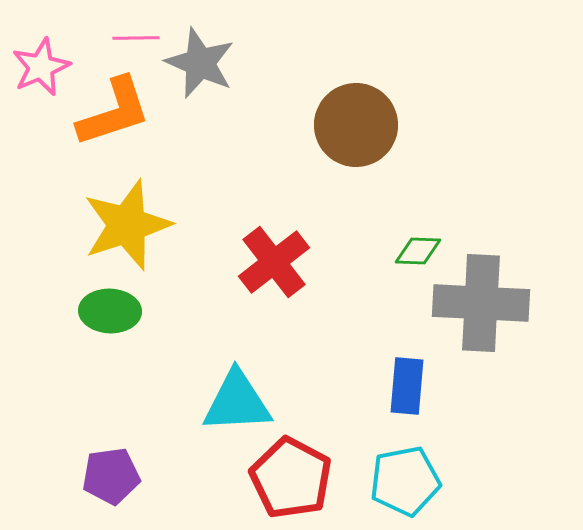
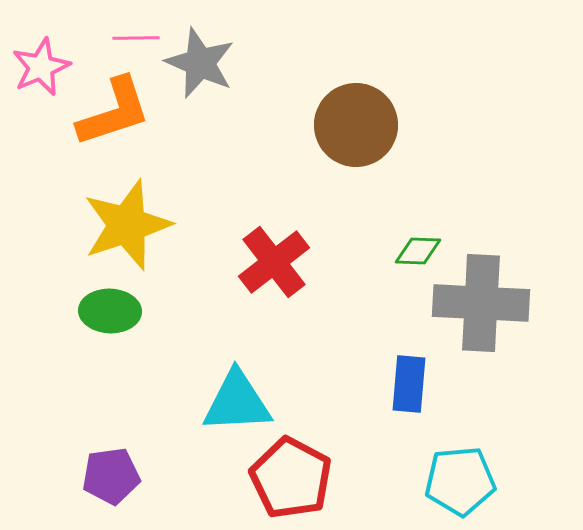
blue rectangle: moved 2 px right, 2 px up
cyan pentagon: moved 55 px right; rotated 6 degrees clockwise
